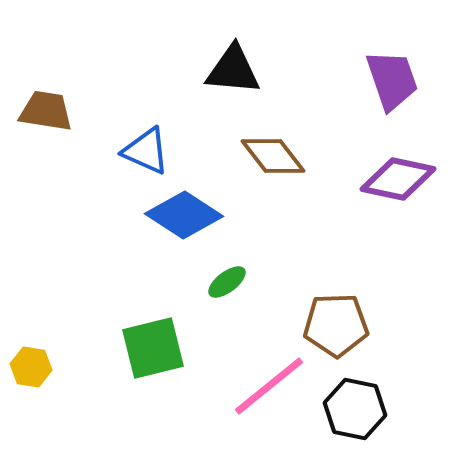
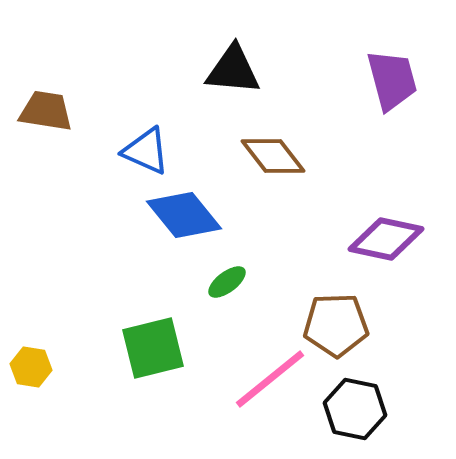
purple trapezoid: rotated 4 degrees clockwise
purple diamond: moved 12 px left, 60 px down
blue diamond: rotated 18 degrees clockwise
pink line: moved 1 px right, 7 px up
